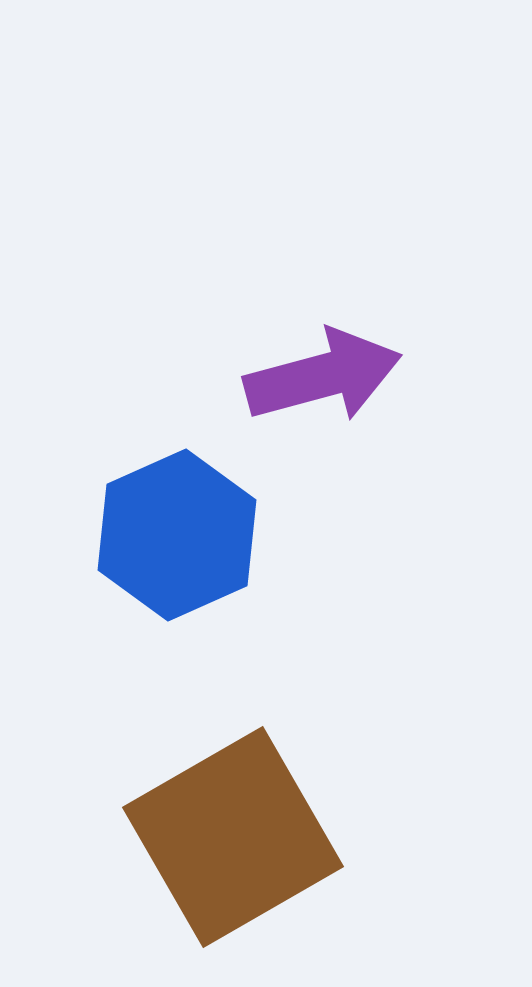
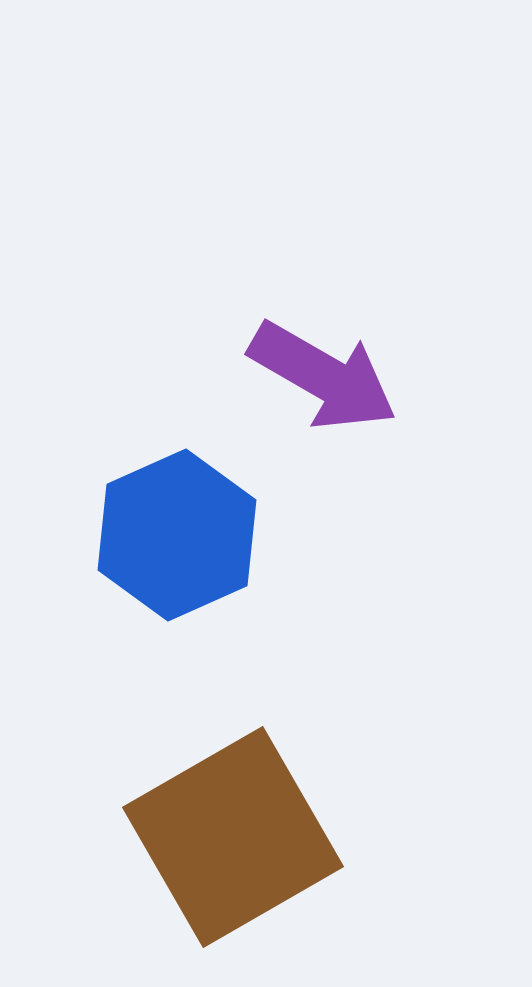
purple arrow: rotated 45 degrees clockwise
